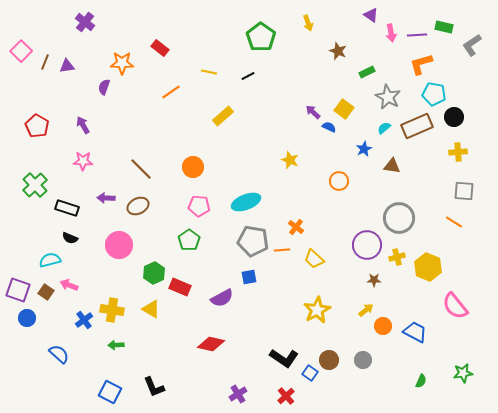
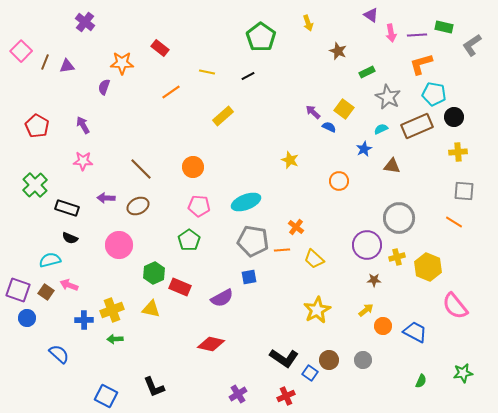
yellow line at (209, 72): moved 2 px left
cyan semicircle at (384, 128): moved 3 px left, 1 px down; rotated 16 degrees clockwise
yellow triangle at (151, 309): rotated 18 degrees counterclockwise
yellow cross at (112, 310): rotated 30 degrees counterclockwise
blue cross at (84, 320): rotated 36 degrees clockwise
green arrow at (116, 345): moved 1 px left, 6 px up
blue square at (110, 392): moved 4 px left, 4 px down
red cross at (286, 396): rotated 18 degrees clockwise
